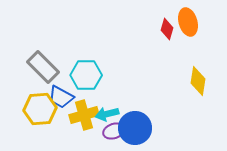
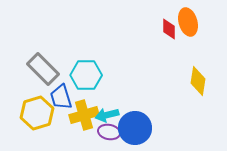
red diamond: moved 2 px right; rotated 15 degrees counterclockwise
gray rectangle: moved 2 px down
blue trapezoid: rotated 44 degrees clockwise
yellow hexagon: moved 3 px left, 4 px down; rotated 12 degrees counterclockwise
cyan arrow: moved 1 px down
purple ellipse: moved 5 px left, 1 px down; rotated 30 degrees clockwise
